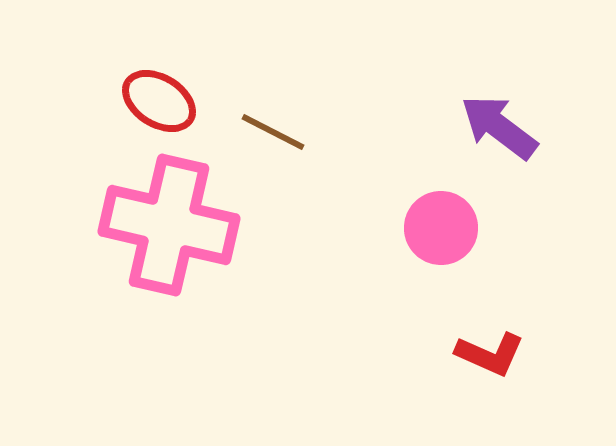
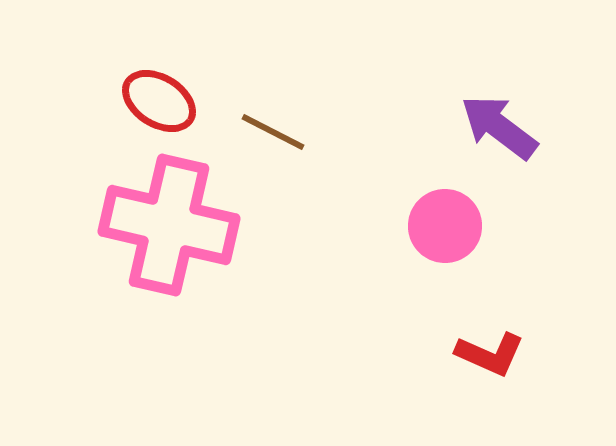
pink circle: moved 4 px right, 2 px up
